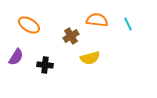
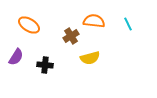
orange semicircle: moved 3 px left, 1 px down
